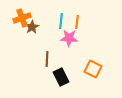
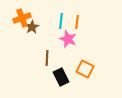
pink star: moved 1 px left, 1 px down; rotated 18 degrees clockwise
brown line: moved 1 px up
orange square: moved 8 px left
